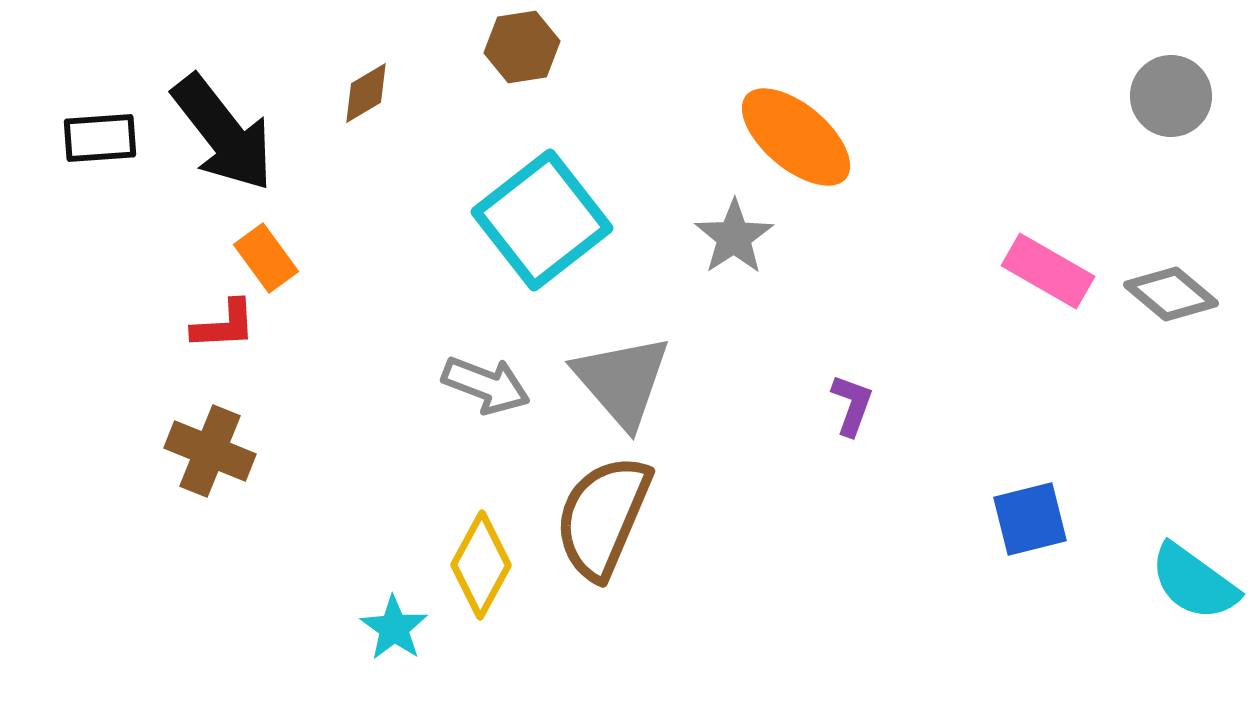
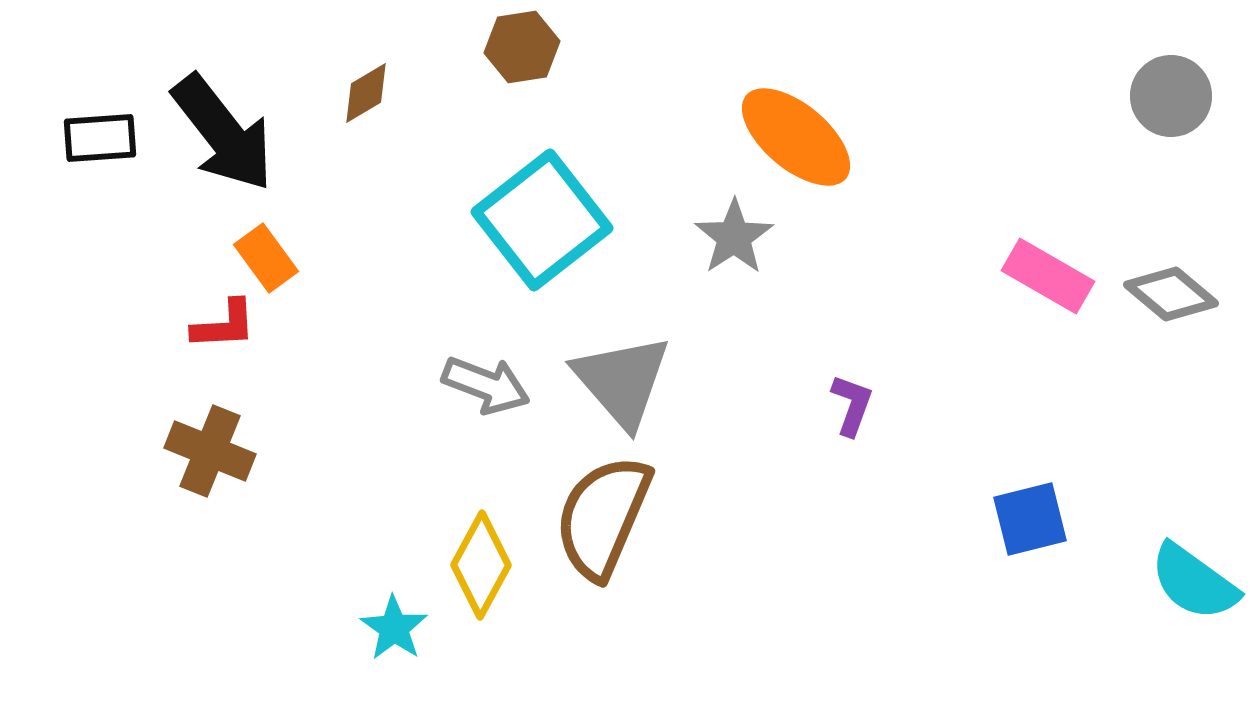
pink rectangle: moved 5 px down
